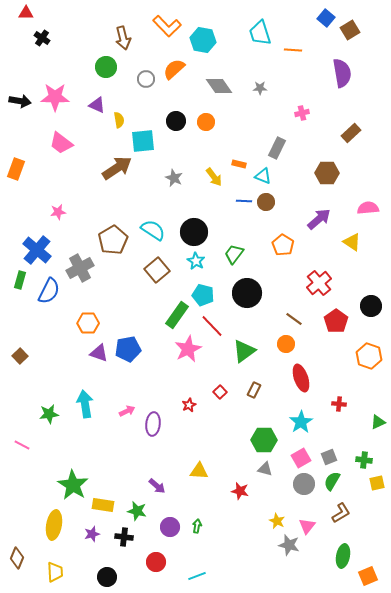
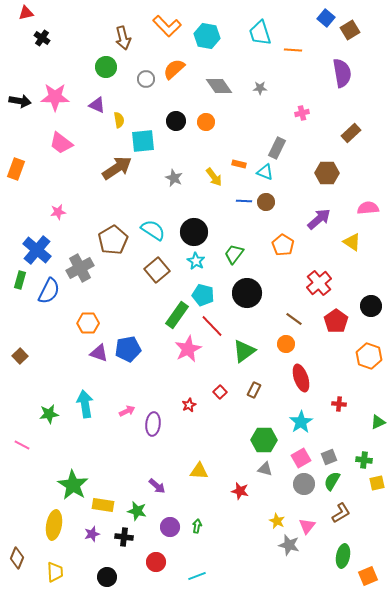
red triangle at (26, 13): rotated 14 degrees counterclockwise
cyan hexagon at (203, 40): moved 4 px right, 4 px up
cyan triangle at (263, 176): moved 2 px right, 4 px up
